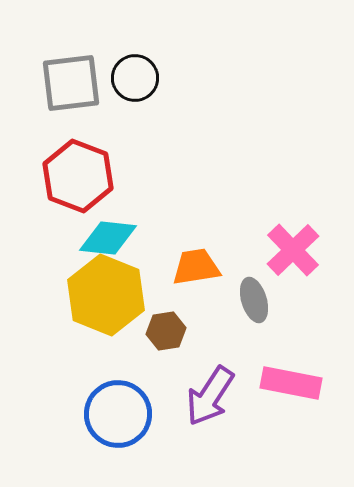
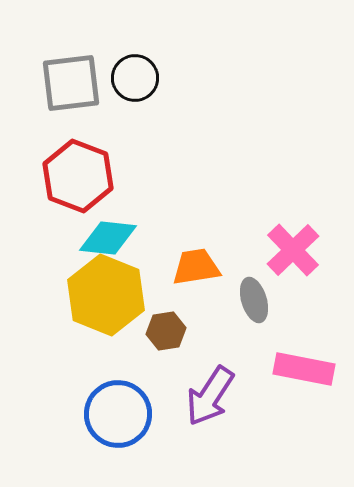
pink rectangle: moved 13 px right, 14 px up
